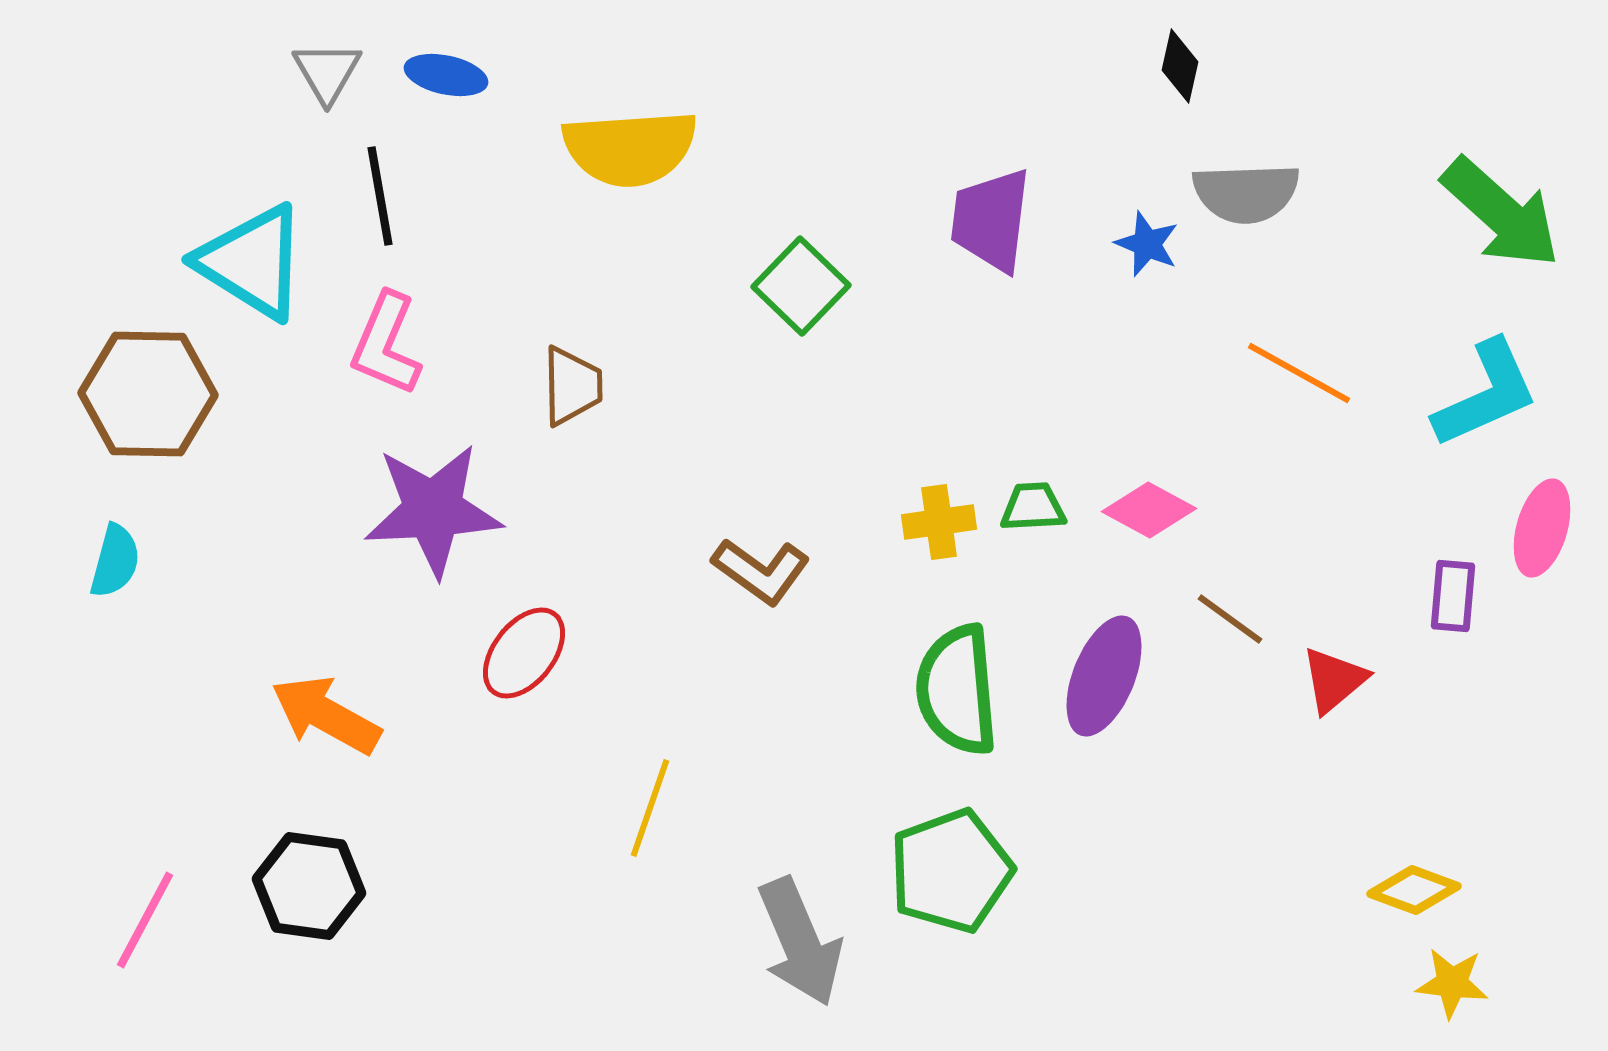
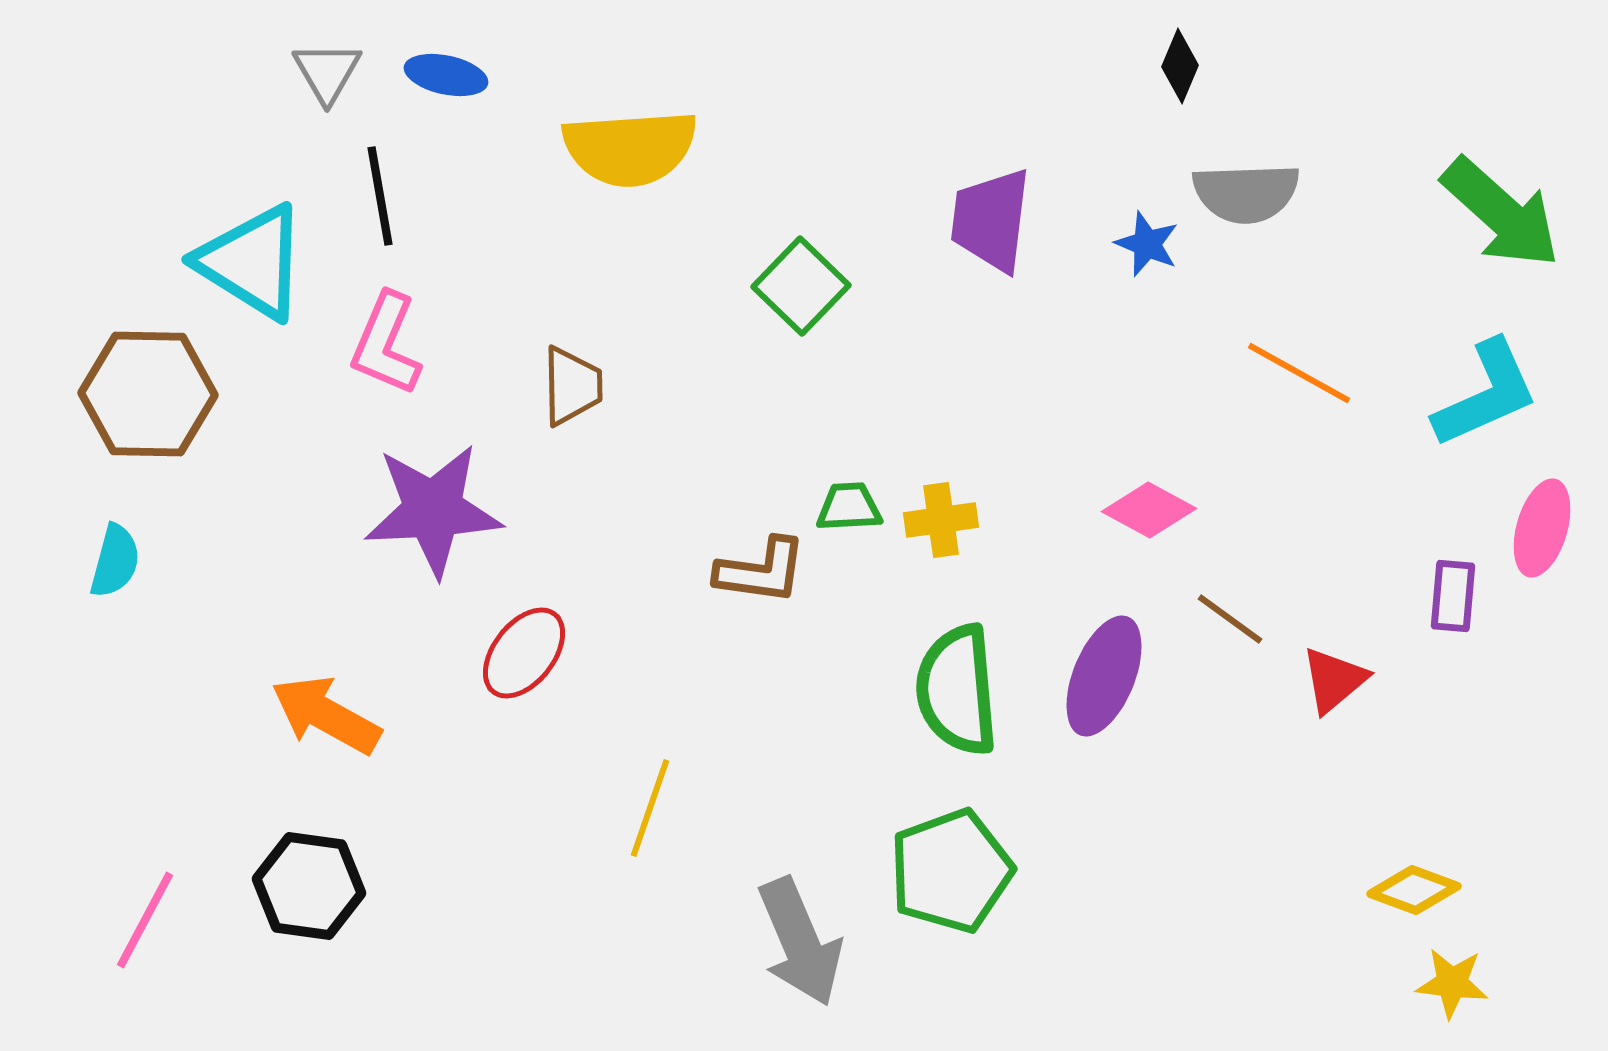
black diamond: rotated 10 degrees clockwise
green trapezoid: moved 184 px left
yellow cross: moved 2 px right, 2 px up
brown L-shape: rotated 28 degrees counterclockwise
